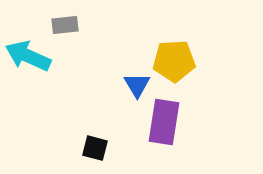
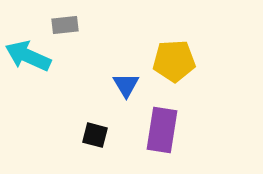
blue triangle: moved 11 px left
purple rectangle: moved 2 px left, 8 px down
black square: moved 13 px up
